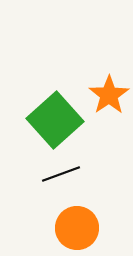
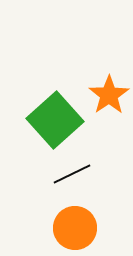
black line: moved 11 px right; rotated 6 degrees counterclockwise
orange circle: moved 2 px left
